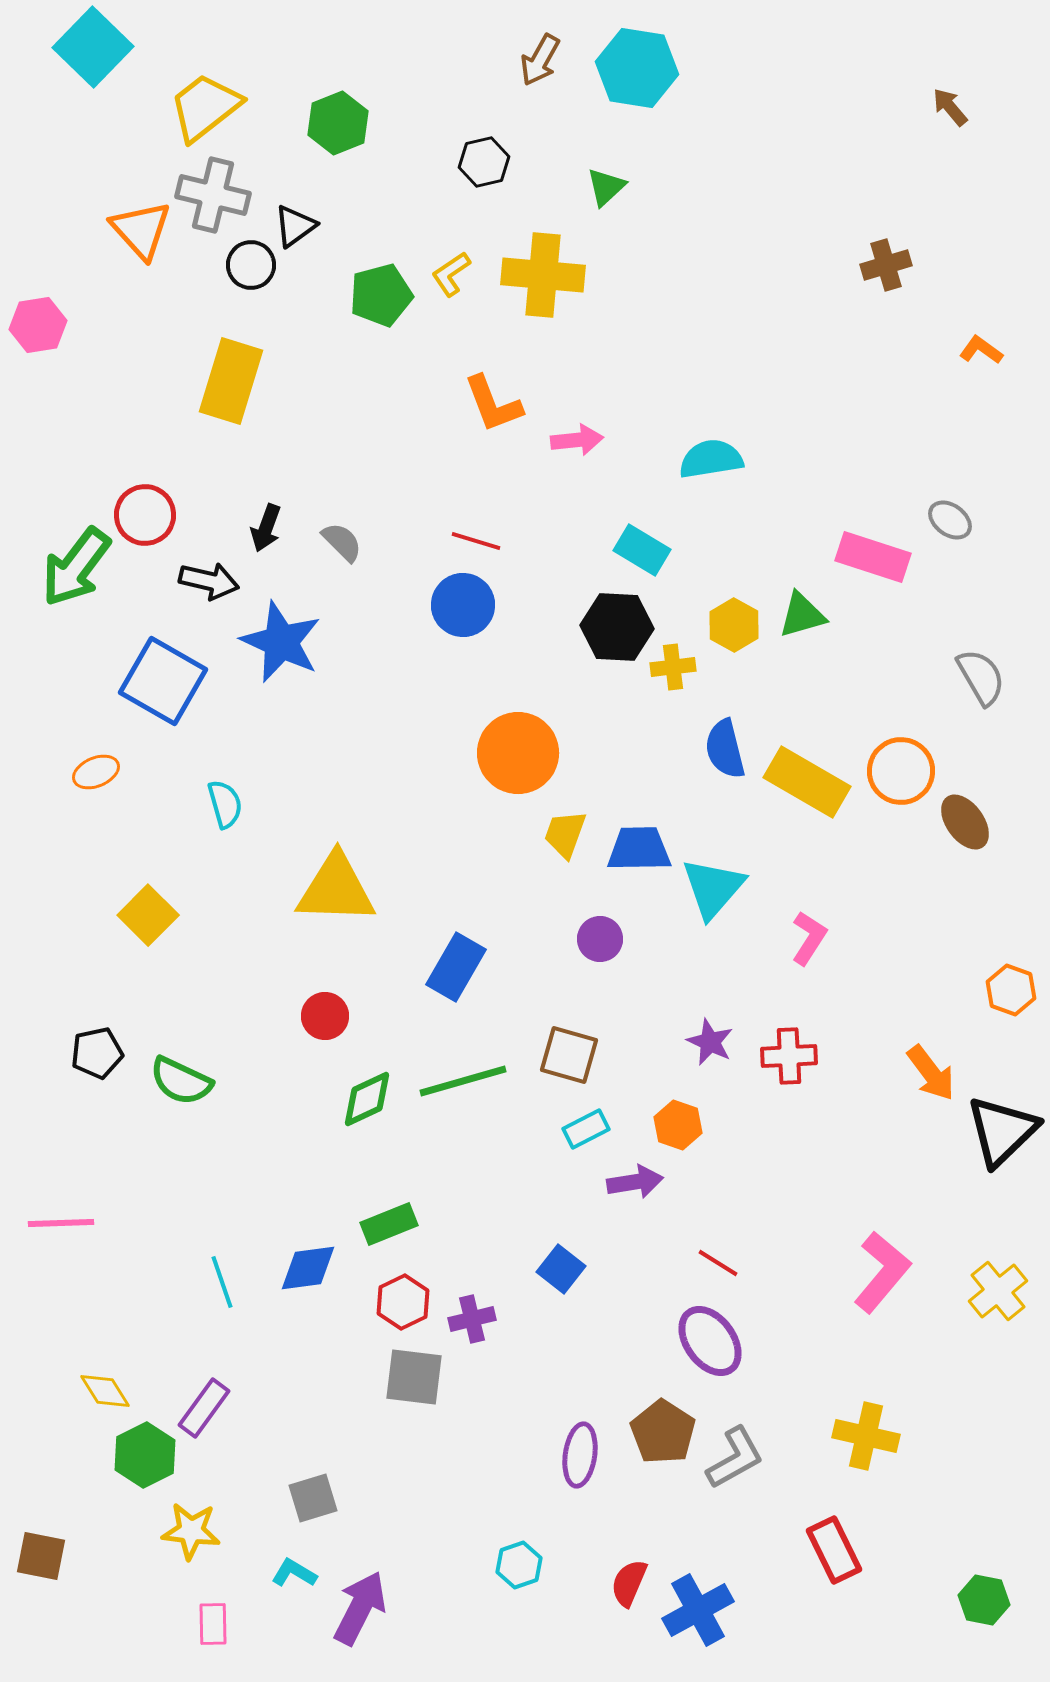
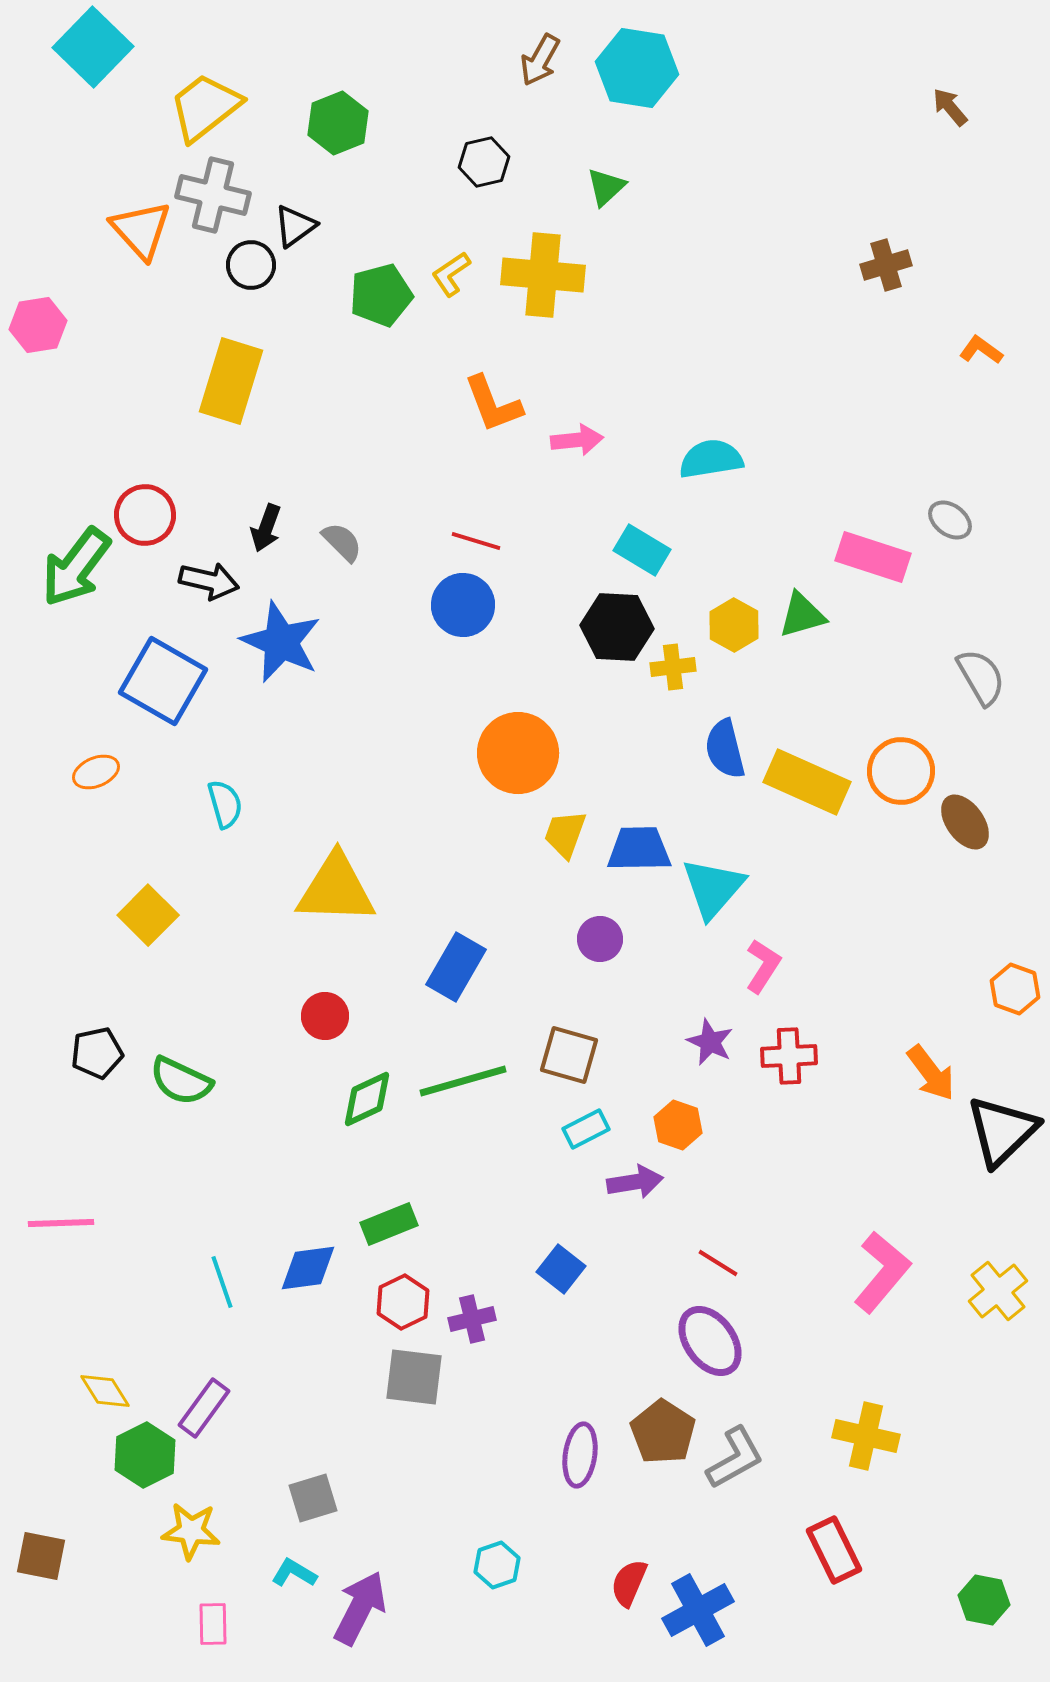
yellow rectangle at (807, 782): rotated 6 degrees counterclockwise
pink L-shape at (809, 938): moved 46 px left, 28 px down
orange hexagon at (1011, 990): moved 4 px right, 1 px up
cyan hexagon at (519, 1565): moved 22 px left
